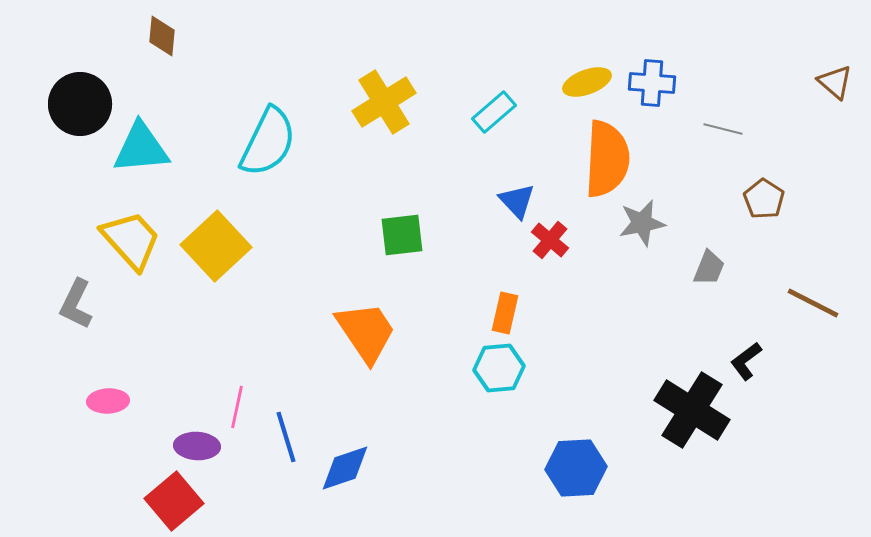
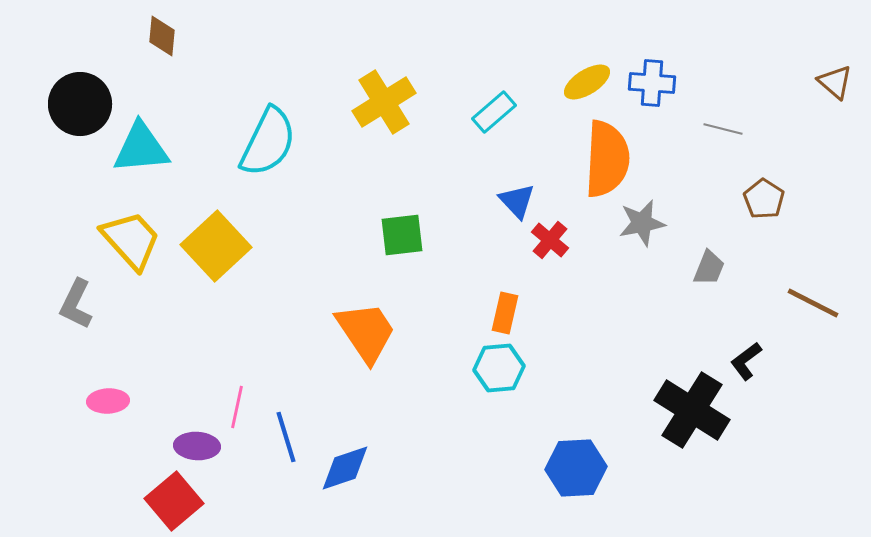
yellow ellipse: rotated 12 degrees counterclockwise
